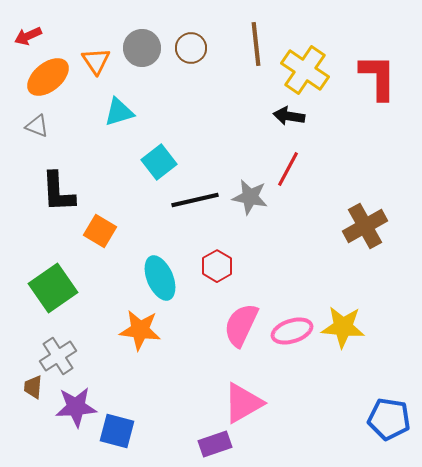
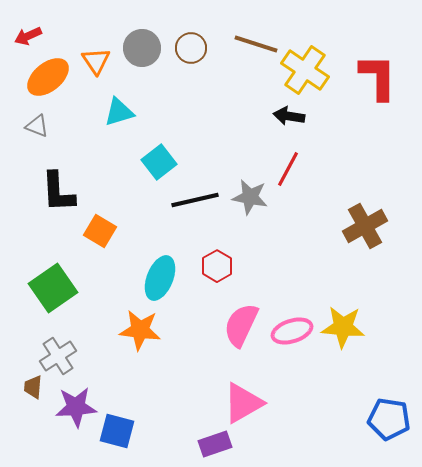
brown line: rotated 66 degrees counterclockwise
cyan ellipse: rotated 45 degrees clockwise
